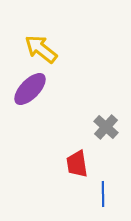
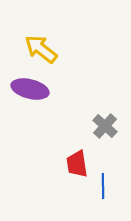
purple ellipse: rotated 60 degrees clockwise
gray cross: moved 1 px left, 1 px up
blue line: moved 8 px up
